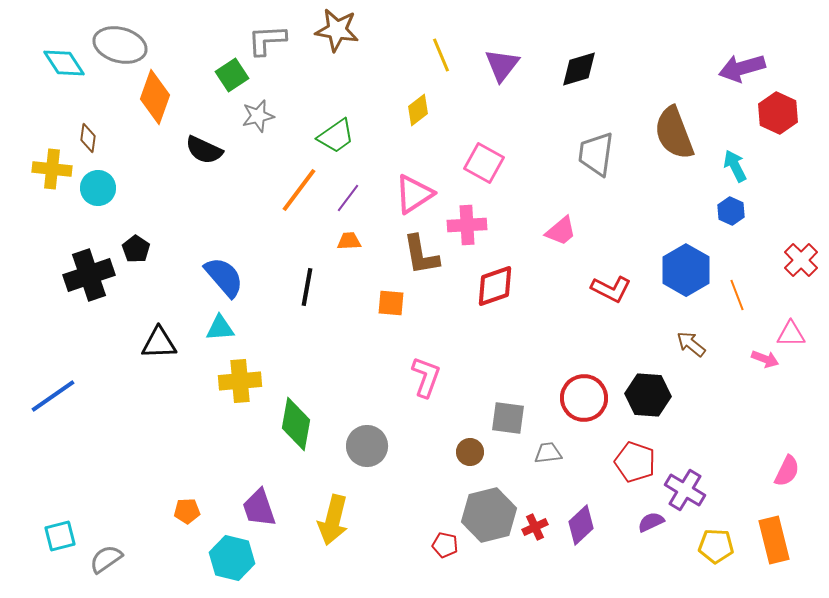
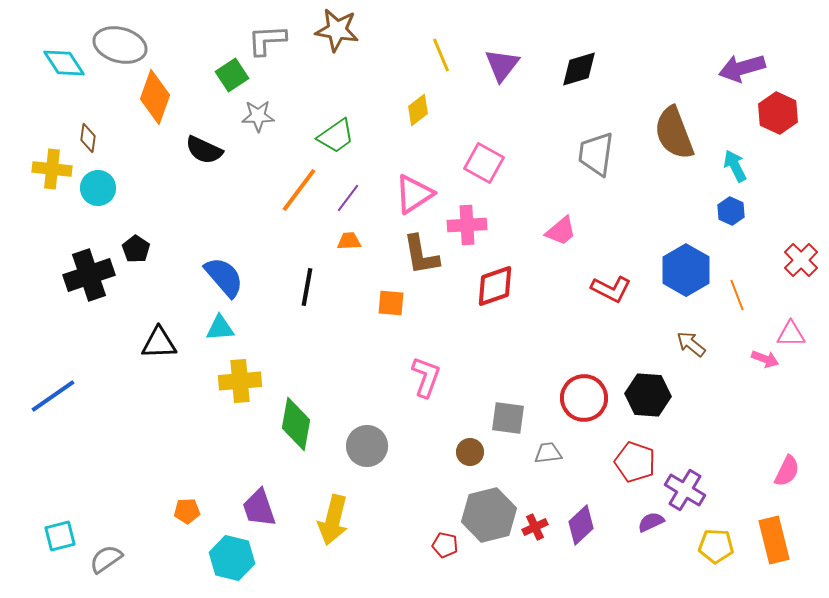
gray star at (258, 116): rotated 12 degrees clockwise
